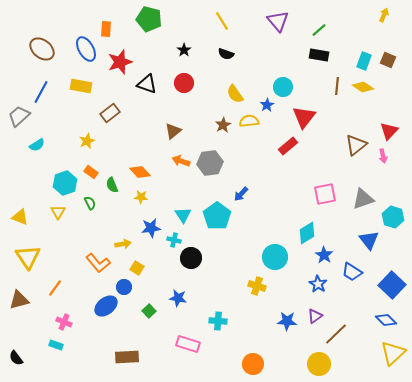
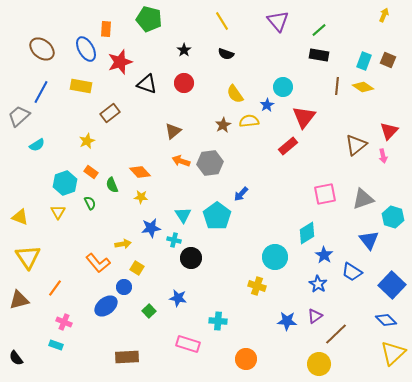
orange circle at (253, 364): moved 7 px left, 5 px up
